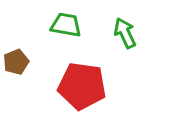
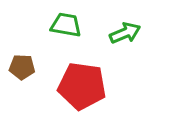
green arrow: rotated 92 degrees clockwise
brown pentagon: moved 6 px right, 5 px down; rotated 25 degrees clockwise
